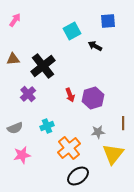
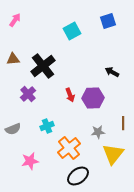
blue square: rotated 14 degrees counterclockwise
black arrow: moved 17 px right, 26 px down
purple hexagon: rotated 15 degrees clockwise
gray semicircle: moved 2 px left, 1 px down
pink star: moved 8 px right, 6 px down
